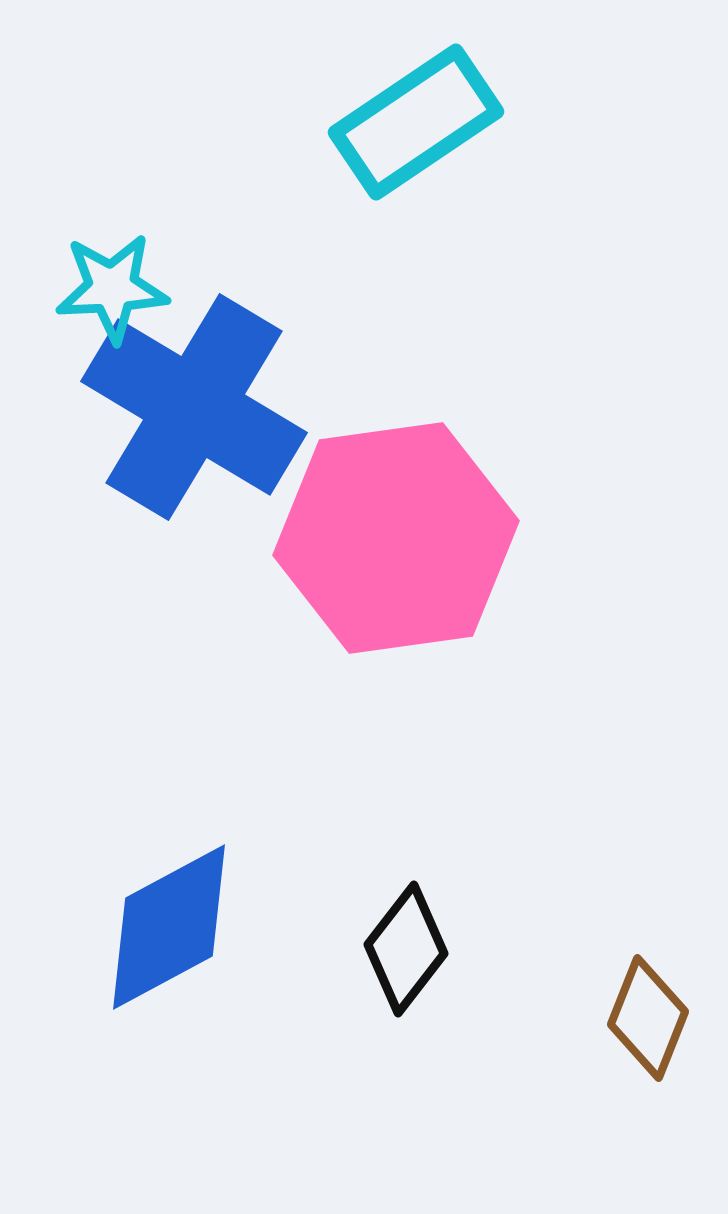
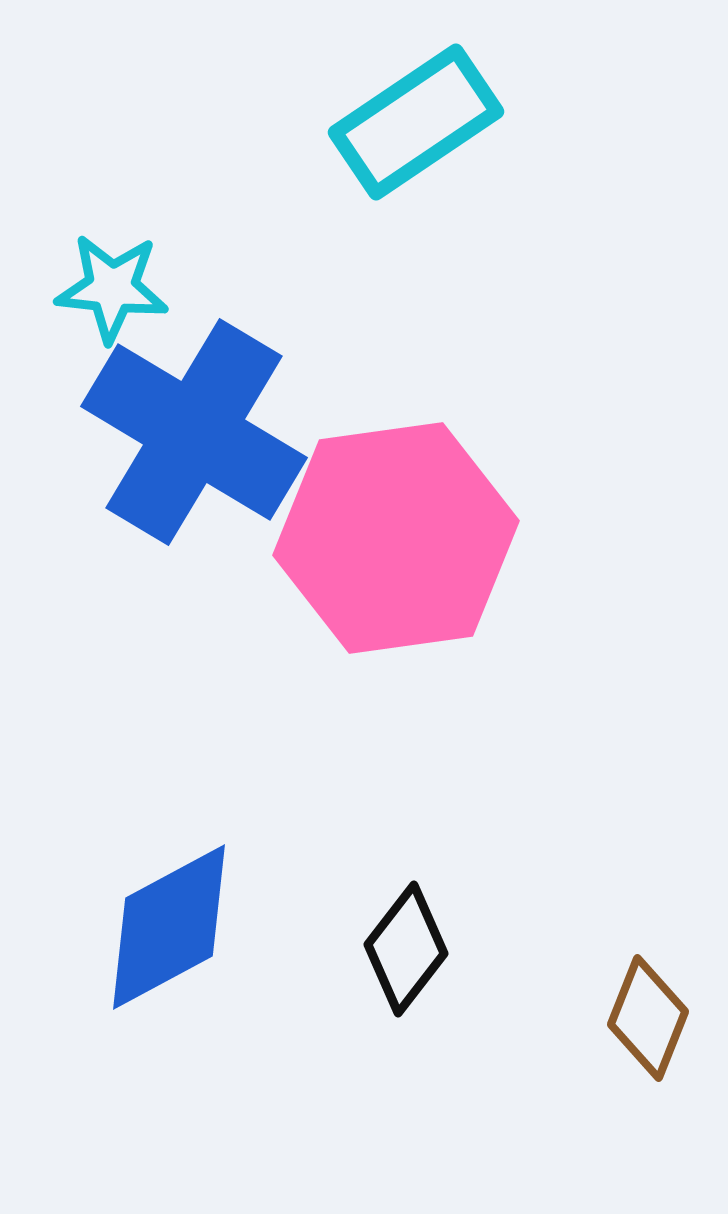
cyan star: rotated 9 degrees clockwise
blue cross: moved 25 px down
